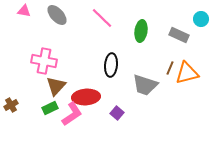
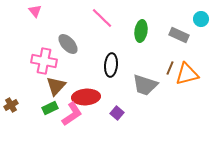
pink triangle: moved 11 px right; rotated 40 degrees clockwise
gray ellipse: moved 11 px right, 29 px down
orange triangle: moved 1 px down
